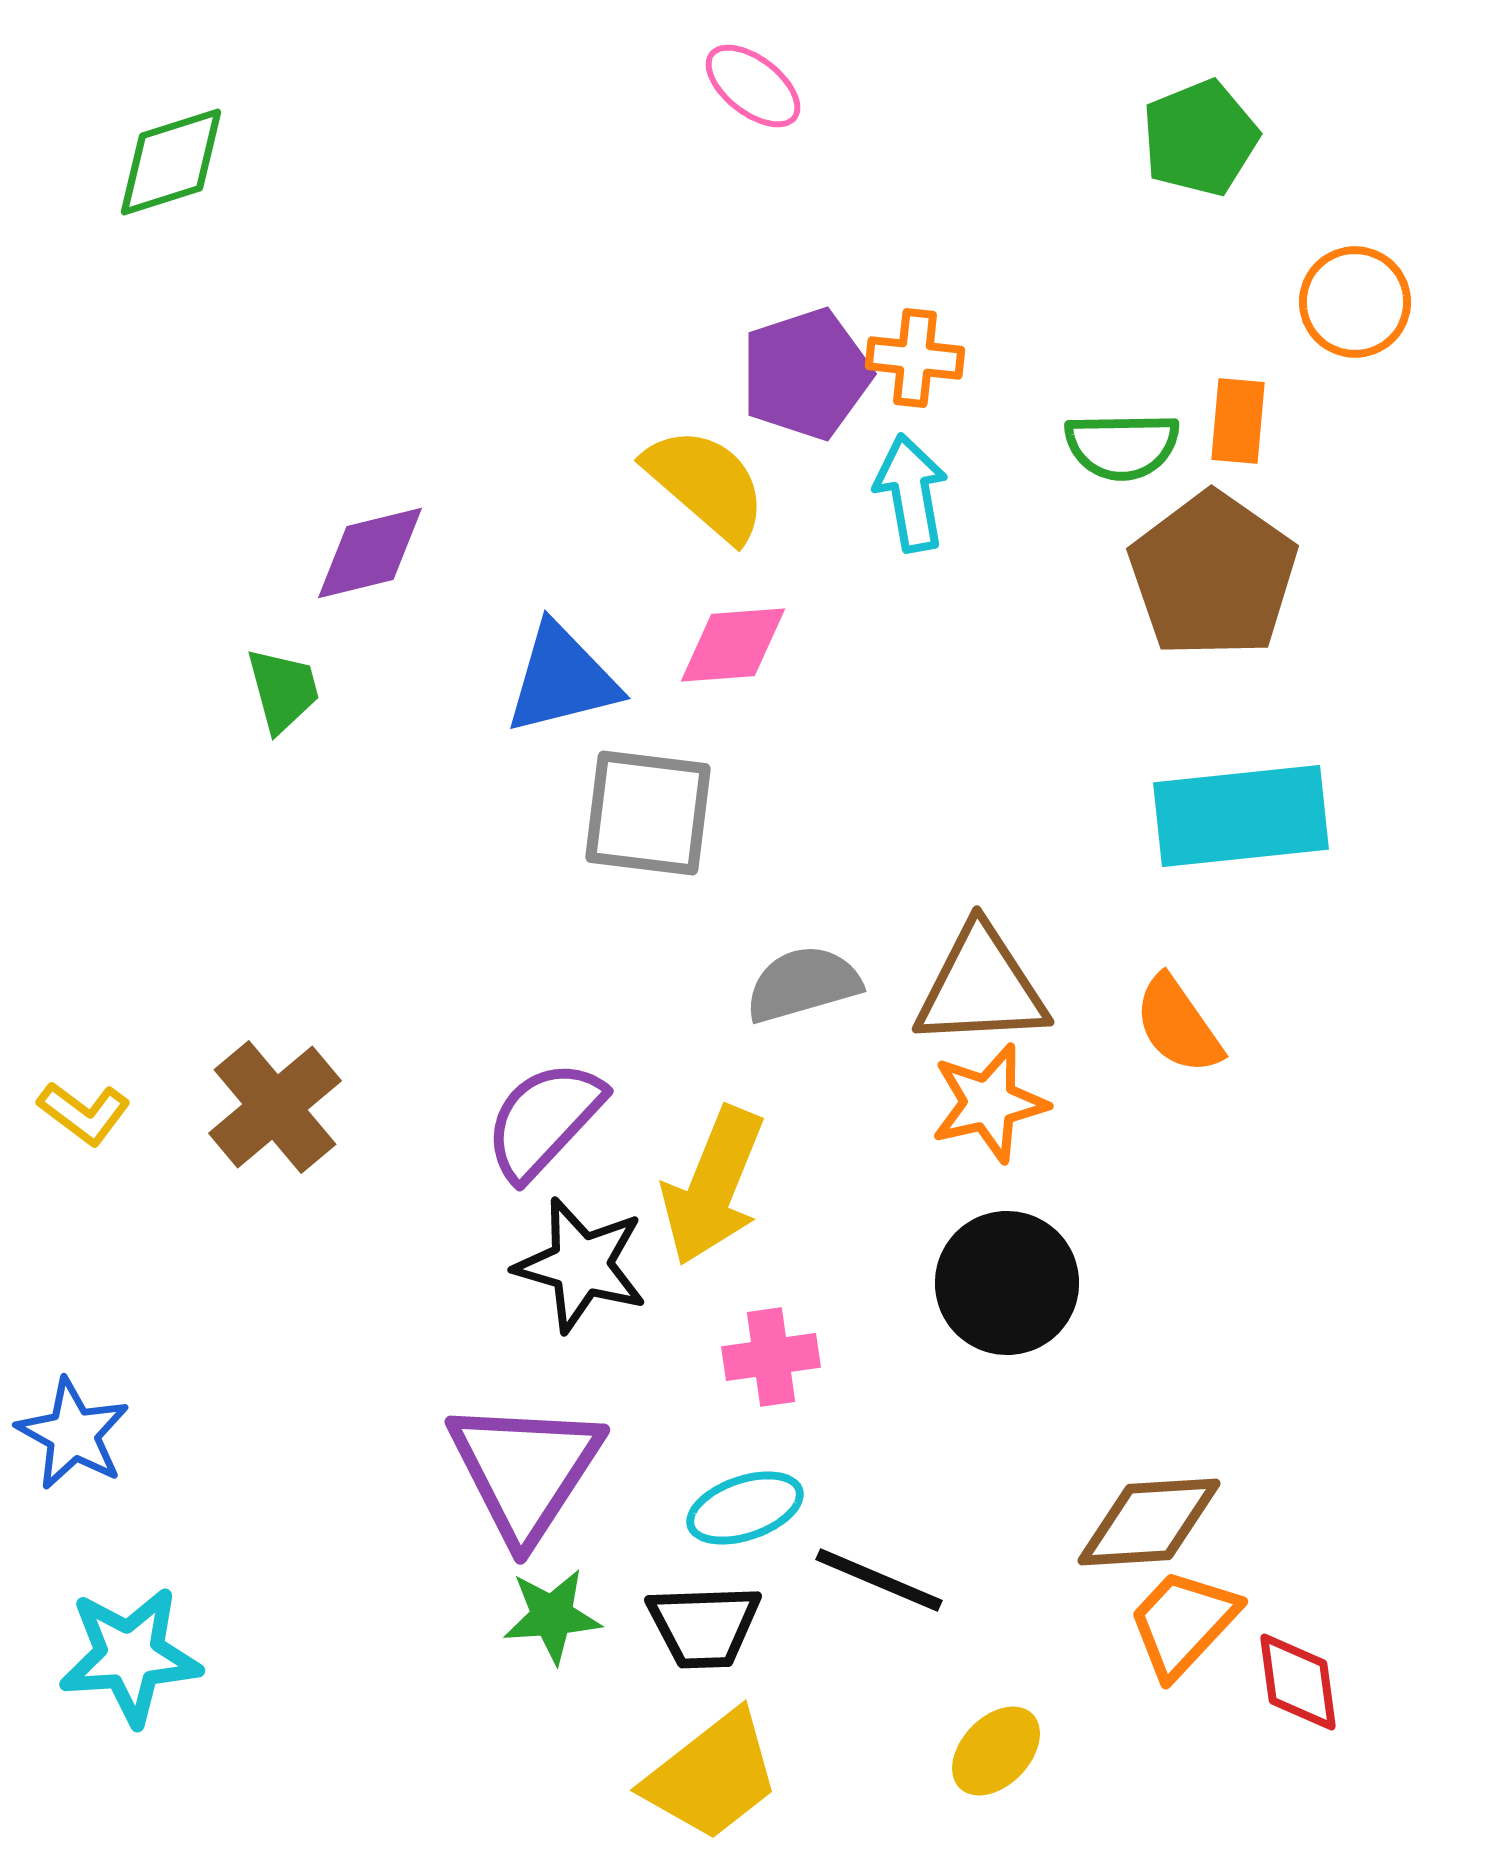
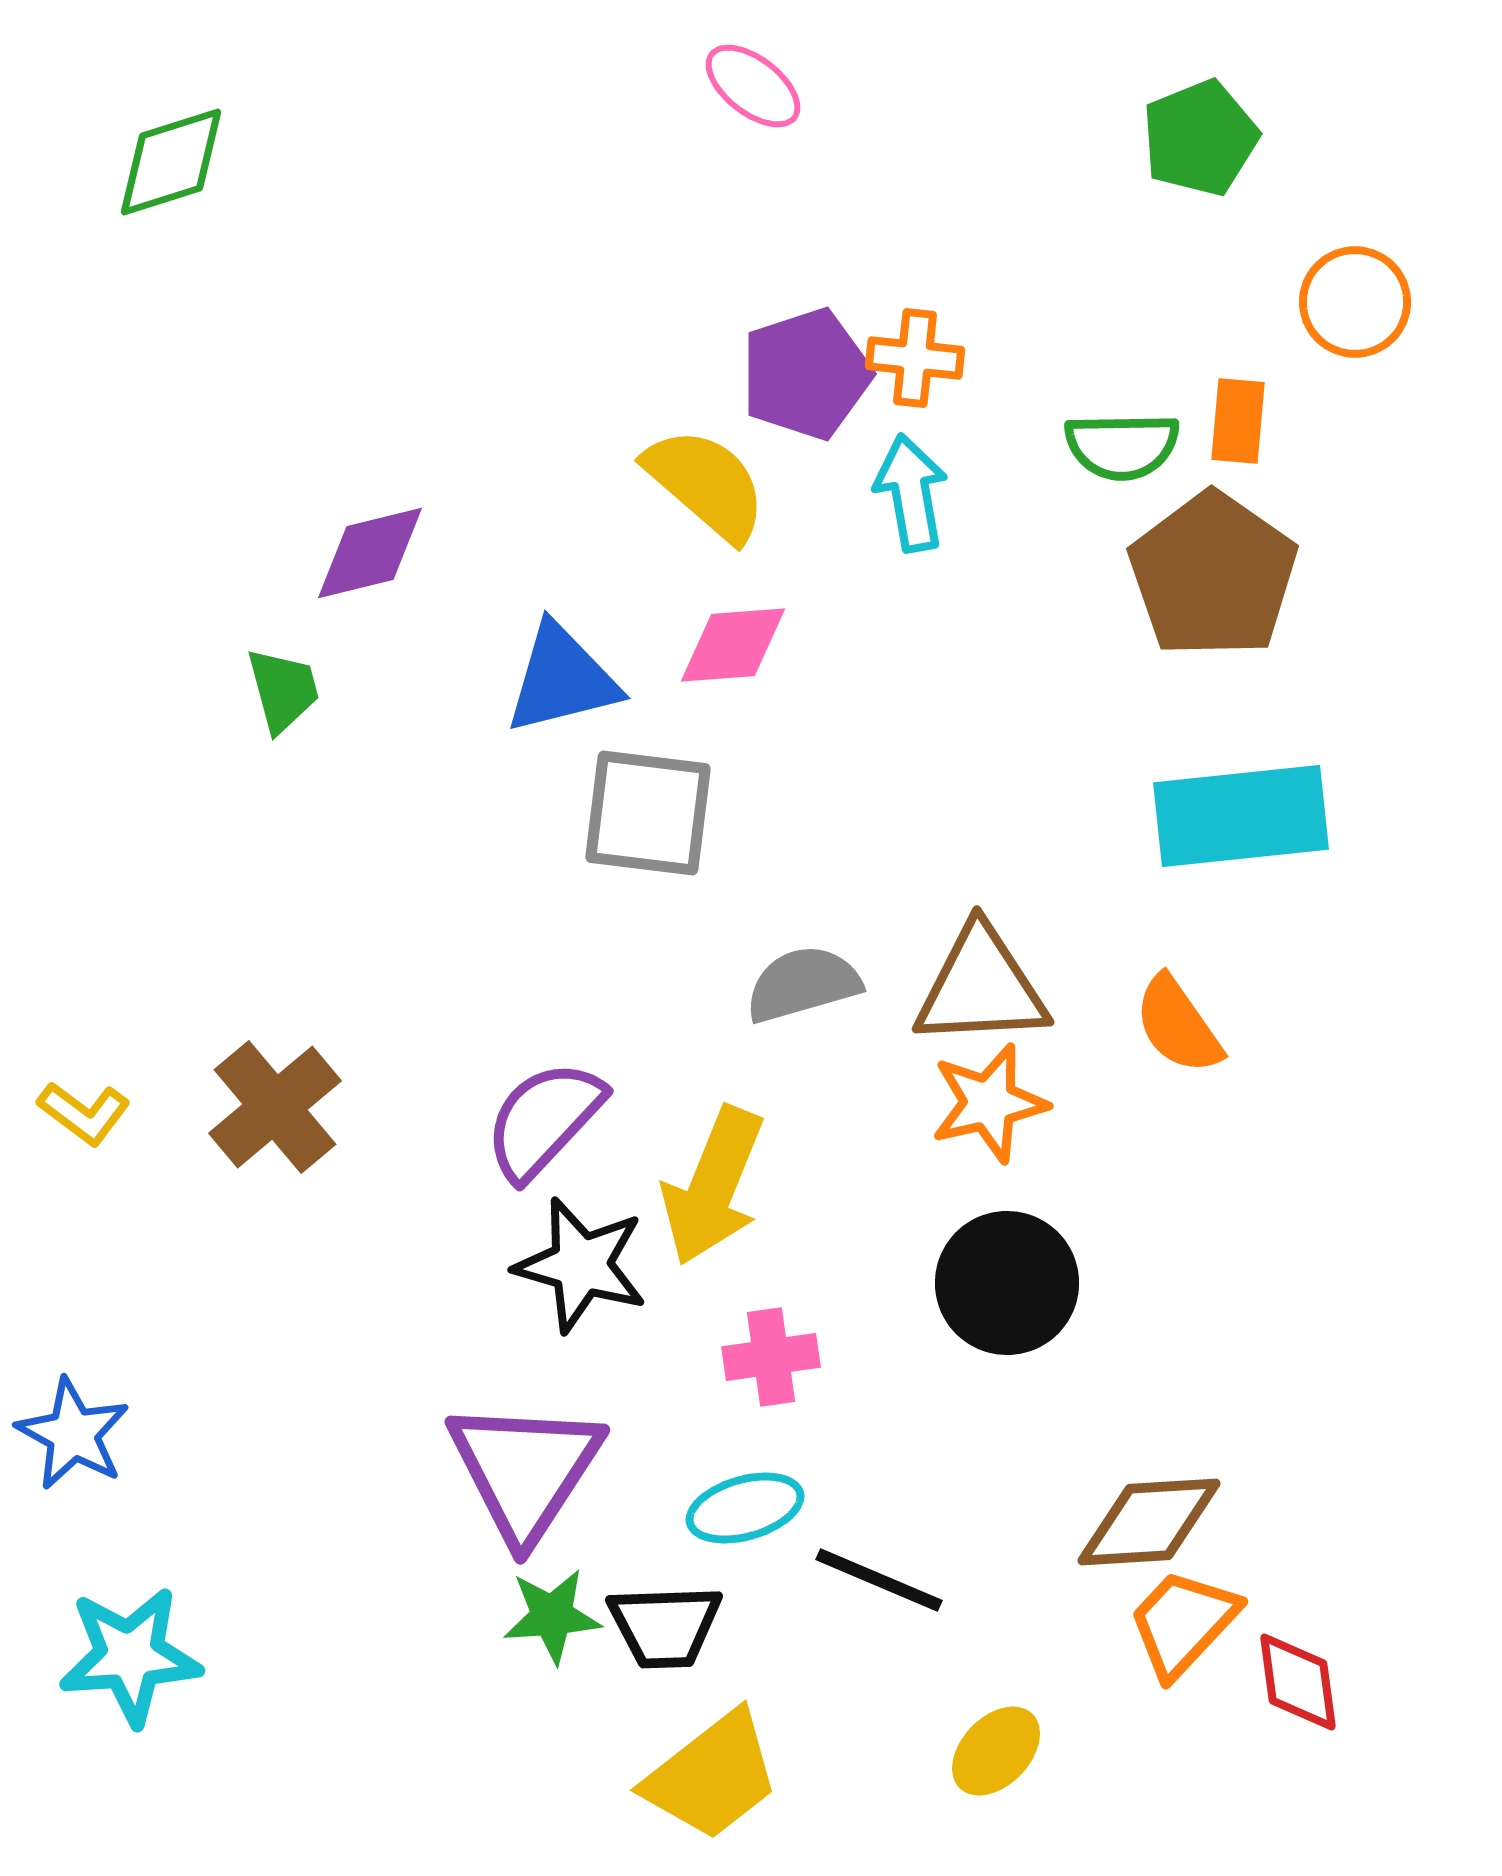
cyan ellipse: rotated 3 degrees clockwise
black trapezoid: moved 39 px left
